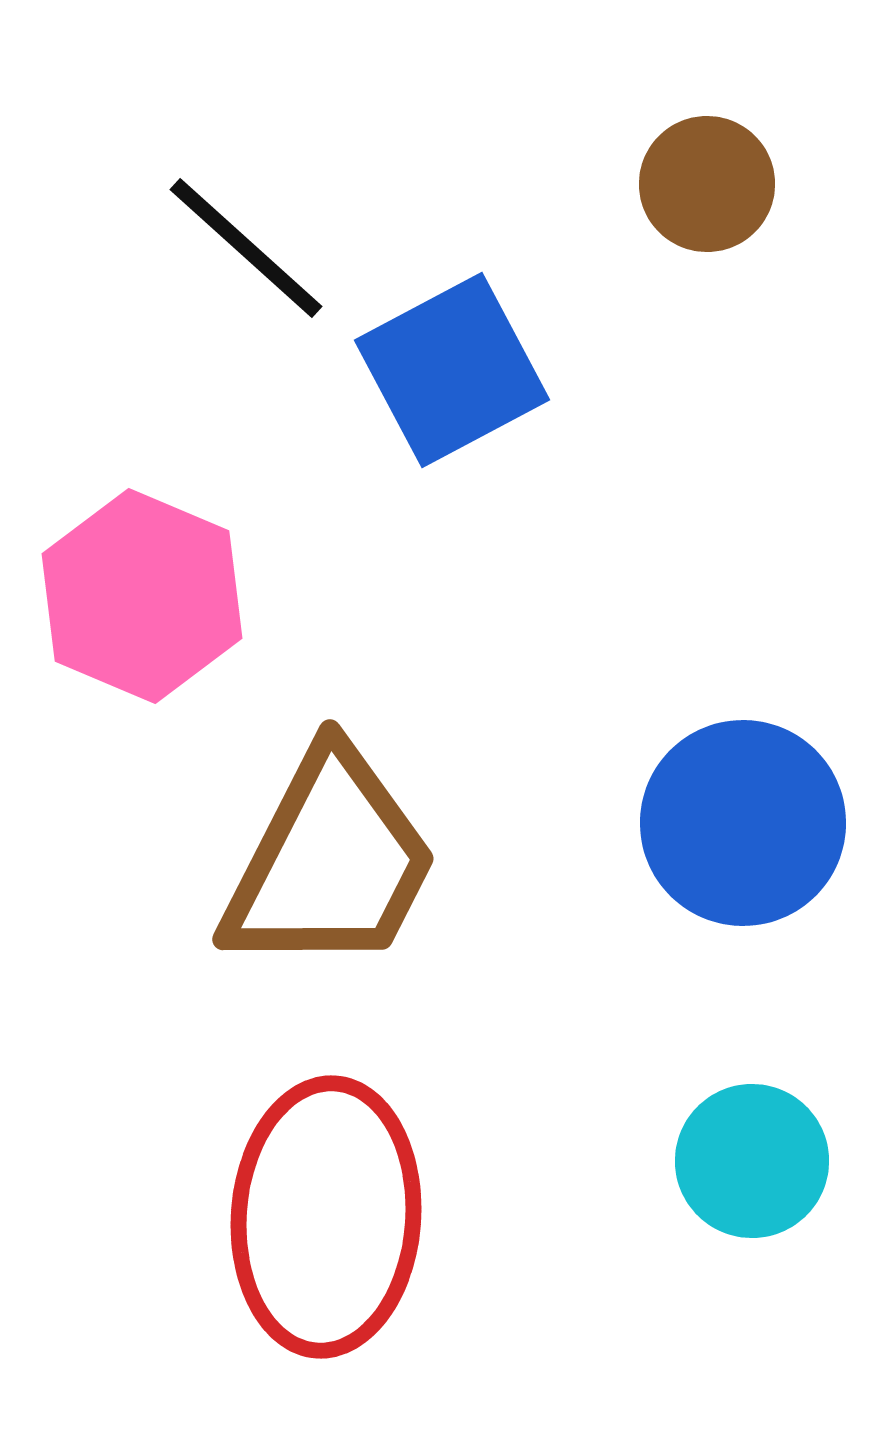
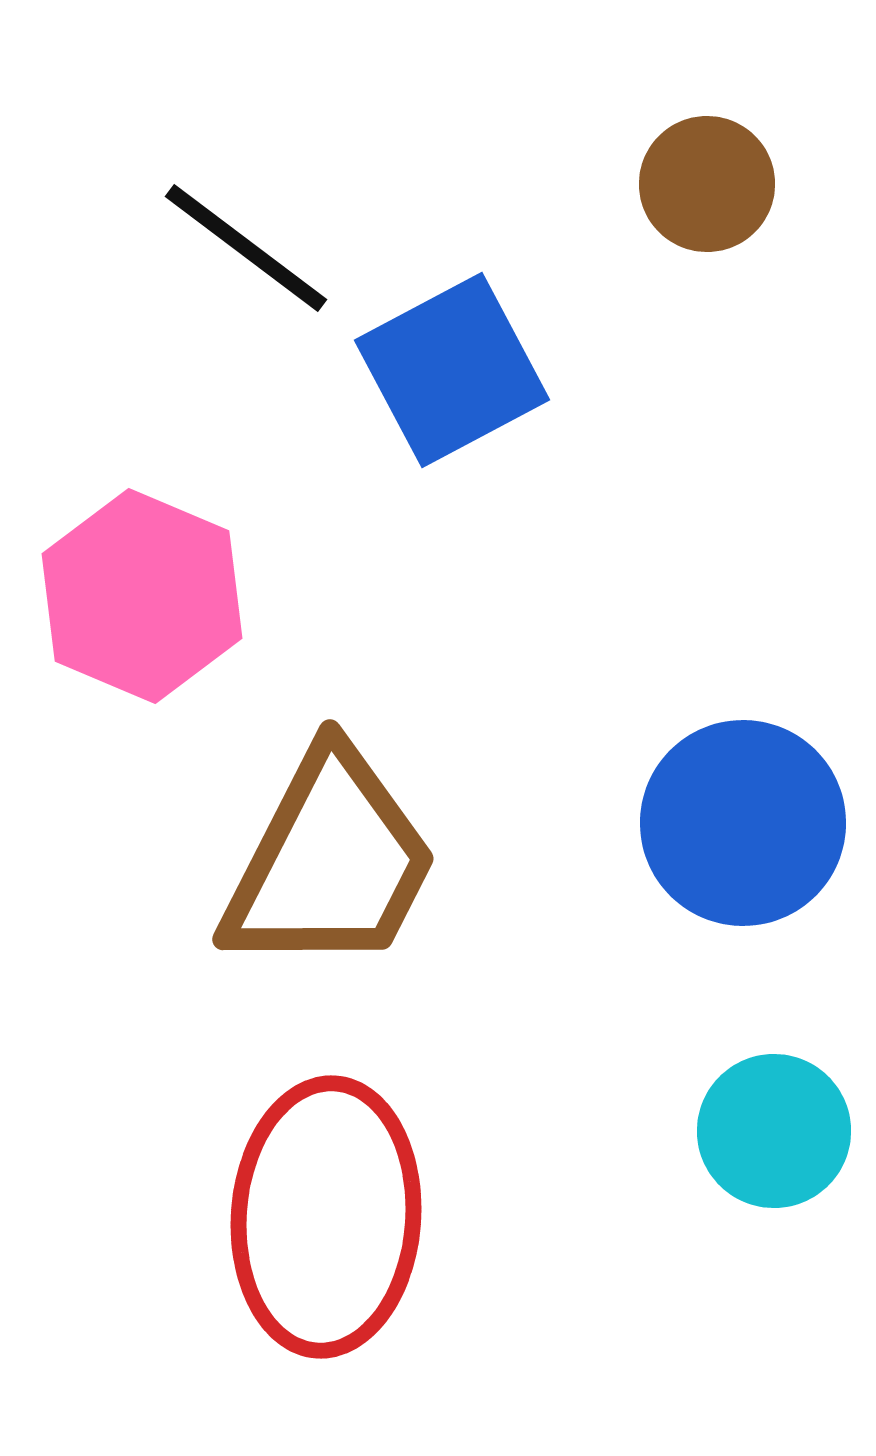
black line: rotated 5 degrees counterclockwise
cyan circle: moved 22 px right, 30 px up
